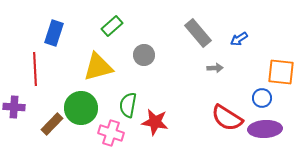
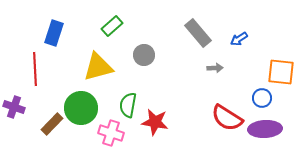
purple cross: rotated 15 degrees clockwise
